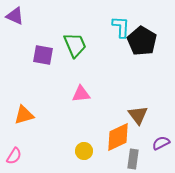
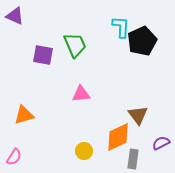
black pentagon: rotated 16 degrees clockwise
pink semicircle: moved 1 px down
